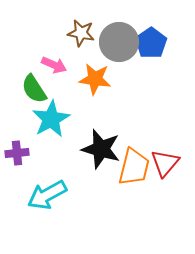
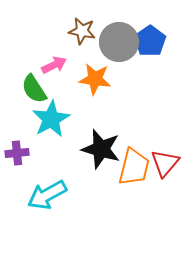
brown star: moved 1 px right, 2 px up
blue pentagon: moved 1 px left, 2 px up
pink arrow: rotated 50 degrees counterclockwise
